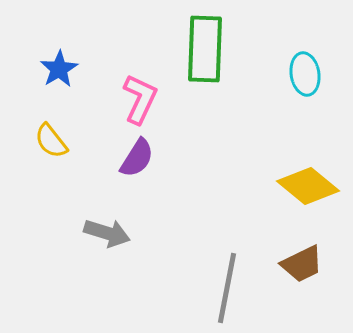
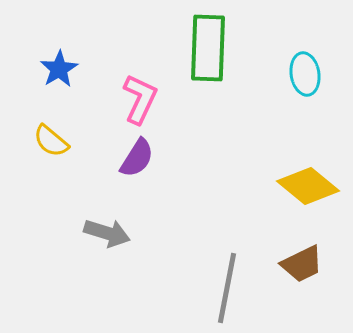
green rectangle: moved 3 px right, 1 px up
yellow semicircle: rotated 12 degrees counterclockwise
